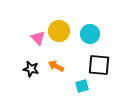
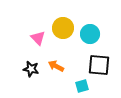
yellow circle: moved 4 px right, 3 px up
